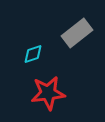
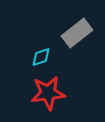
cyan diamond: moved 8 px right, 3 px down
